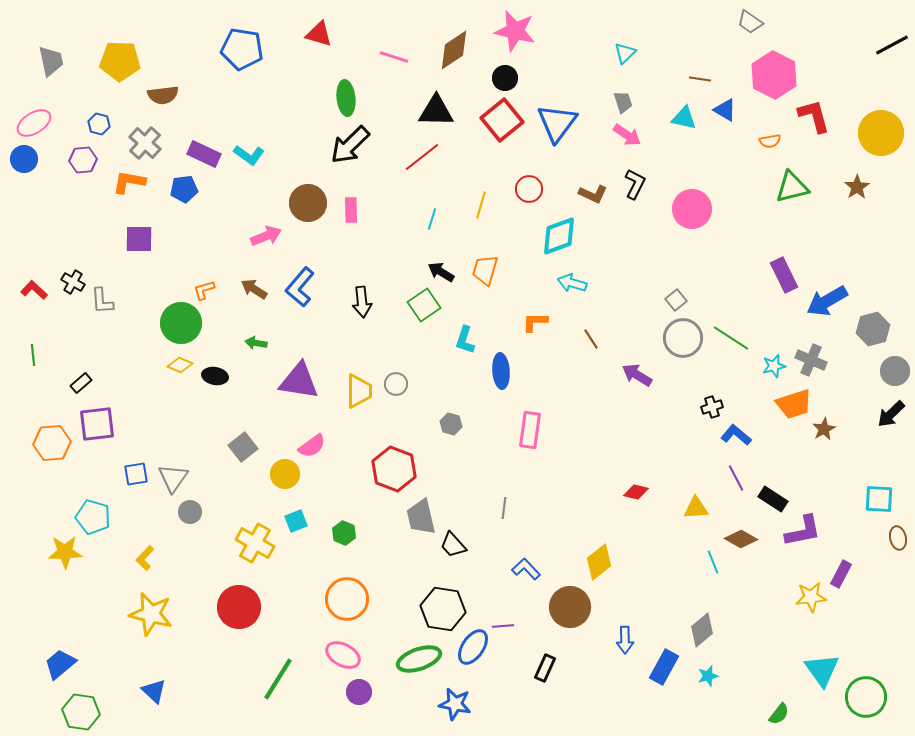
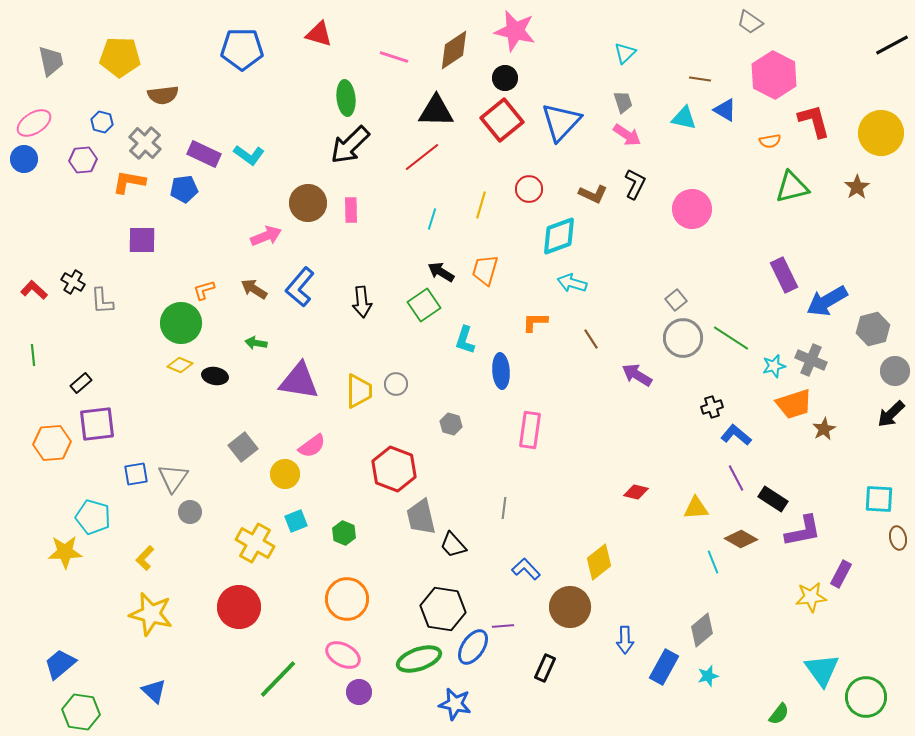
blue pentagon at (242, 49): rotated 9 degrees counterclockwise
yellow pentagon at (120, 61): moved 4 px up
red L-shape at (814, 116): moved 5 px down
blue triangle at (557, 123): moved 4 px right, 1 px up; rotated 6 degrees clockwise
blue hexagon at (99, 124): moved 3 px right, 2 px up
purple square at (139, 239): moved 3 px right, 1 px down
green line at (278, 679): rotated 12 degrees clockwise
